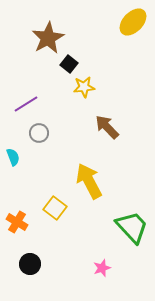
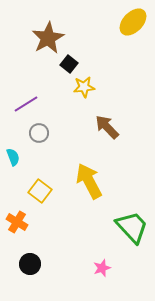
yellow square: moved 15 px left, 17 px up
